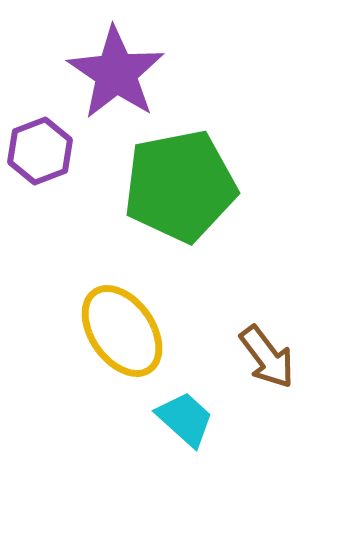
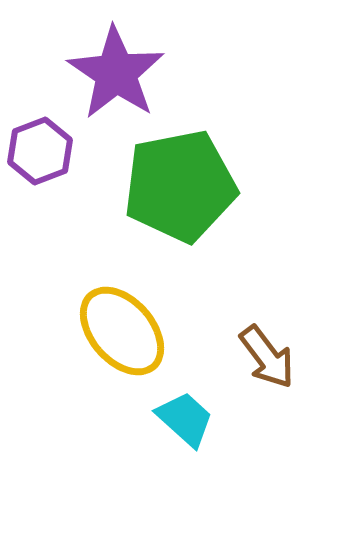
yellow ellipse: rotated 6 degrees counterclockwise
